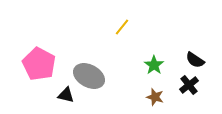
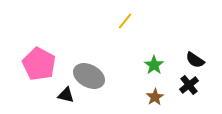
yellow line: moved 3 px right, 6 px up
brown star: rotated 24 degrees clockwise
